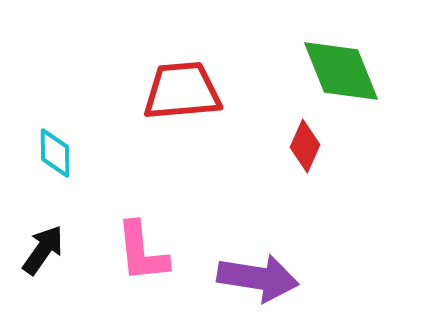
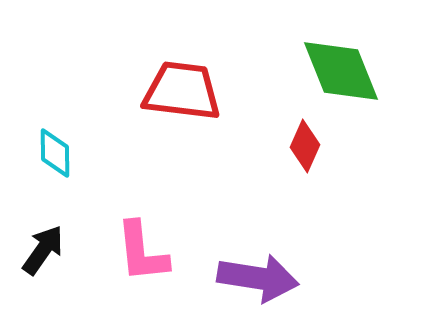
red trapezoid: rotated 12 degrees clockwise
